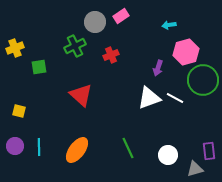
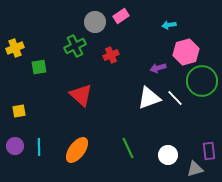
purple arrow: rotated 56 degrees clockwise
green circle: moved 1 px left, 1 px down
white line: rotated 18 degrees clockwise
yellow square: rotated 24 degrees counterclockwise
